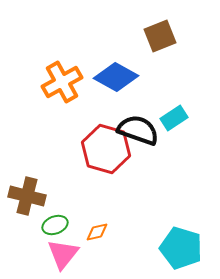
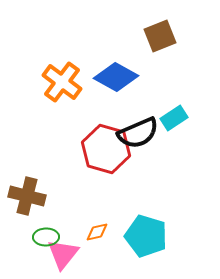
orange cross: rotated 24 degrees counterclockwise
black semicircle: moved 3 px down; rotated 138 degrees clockwise
green ellipse: moved 9 px left, 12 px down; rotated 20 degrees clockwise
cyan pentagon: moved 35 px left, 12 px up
